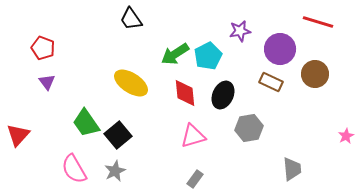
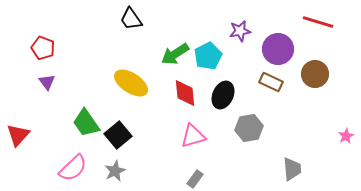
purple circle: moved 2 px left
pink semicircle: moved 1 px left, 1 px up; rotated 104 degrees counterclockwise
